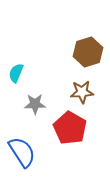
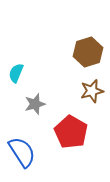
brown star: moved 10 px right, 1 px up; rotated 10 degrees counterclockwise
gray star: rotated 15 degrees counterclockwise
red pentagon: moved 1 px right, 4 px down
